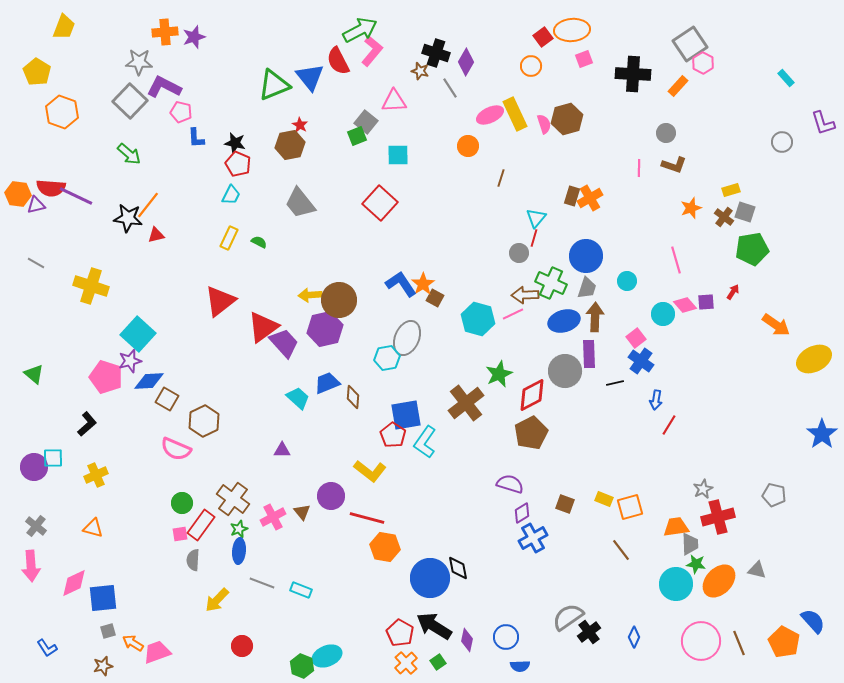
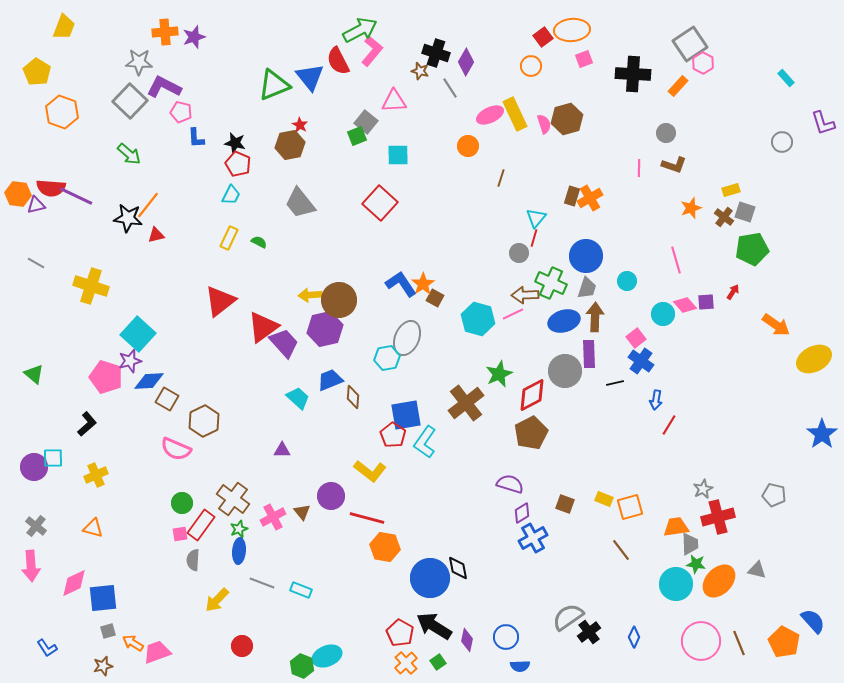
blue trapezoid at (327, 383): moved 3 px right, 3 px up
